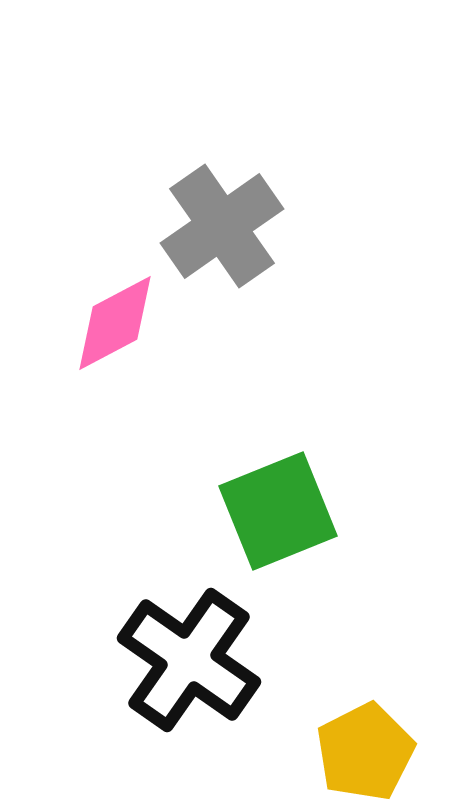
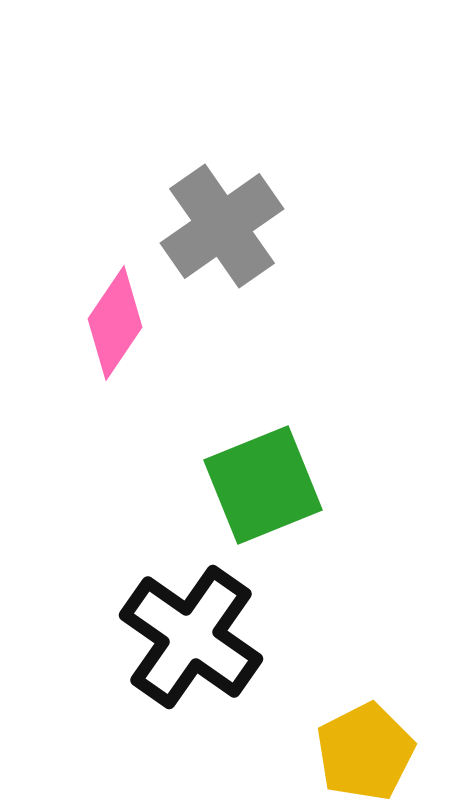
pink diamond: rotated 28 degrees counterclockwise
green square: moved 15 px left, 26 px up
black cross: moved 2 px right, 23 px up
